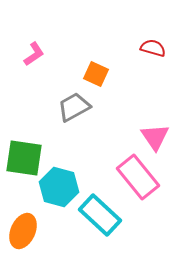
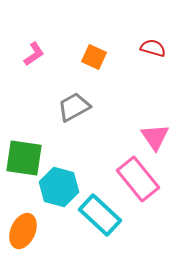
orange square: moved 2 px left, 17 px up
pink rectangle: moved 2 px down
